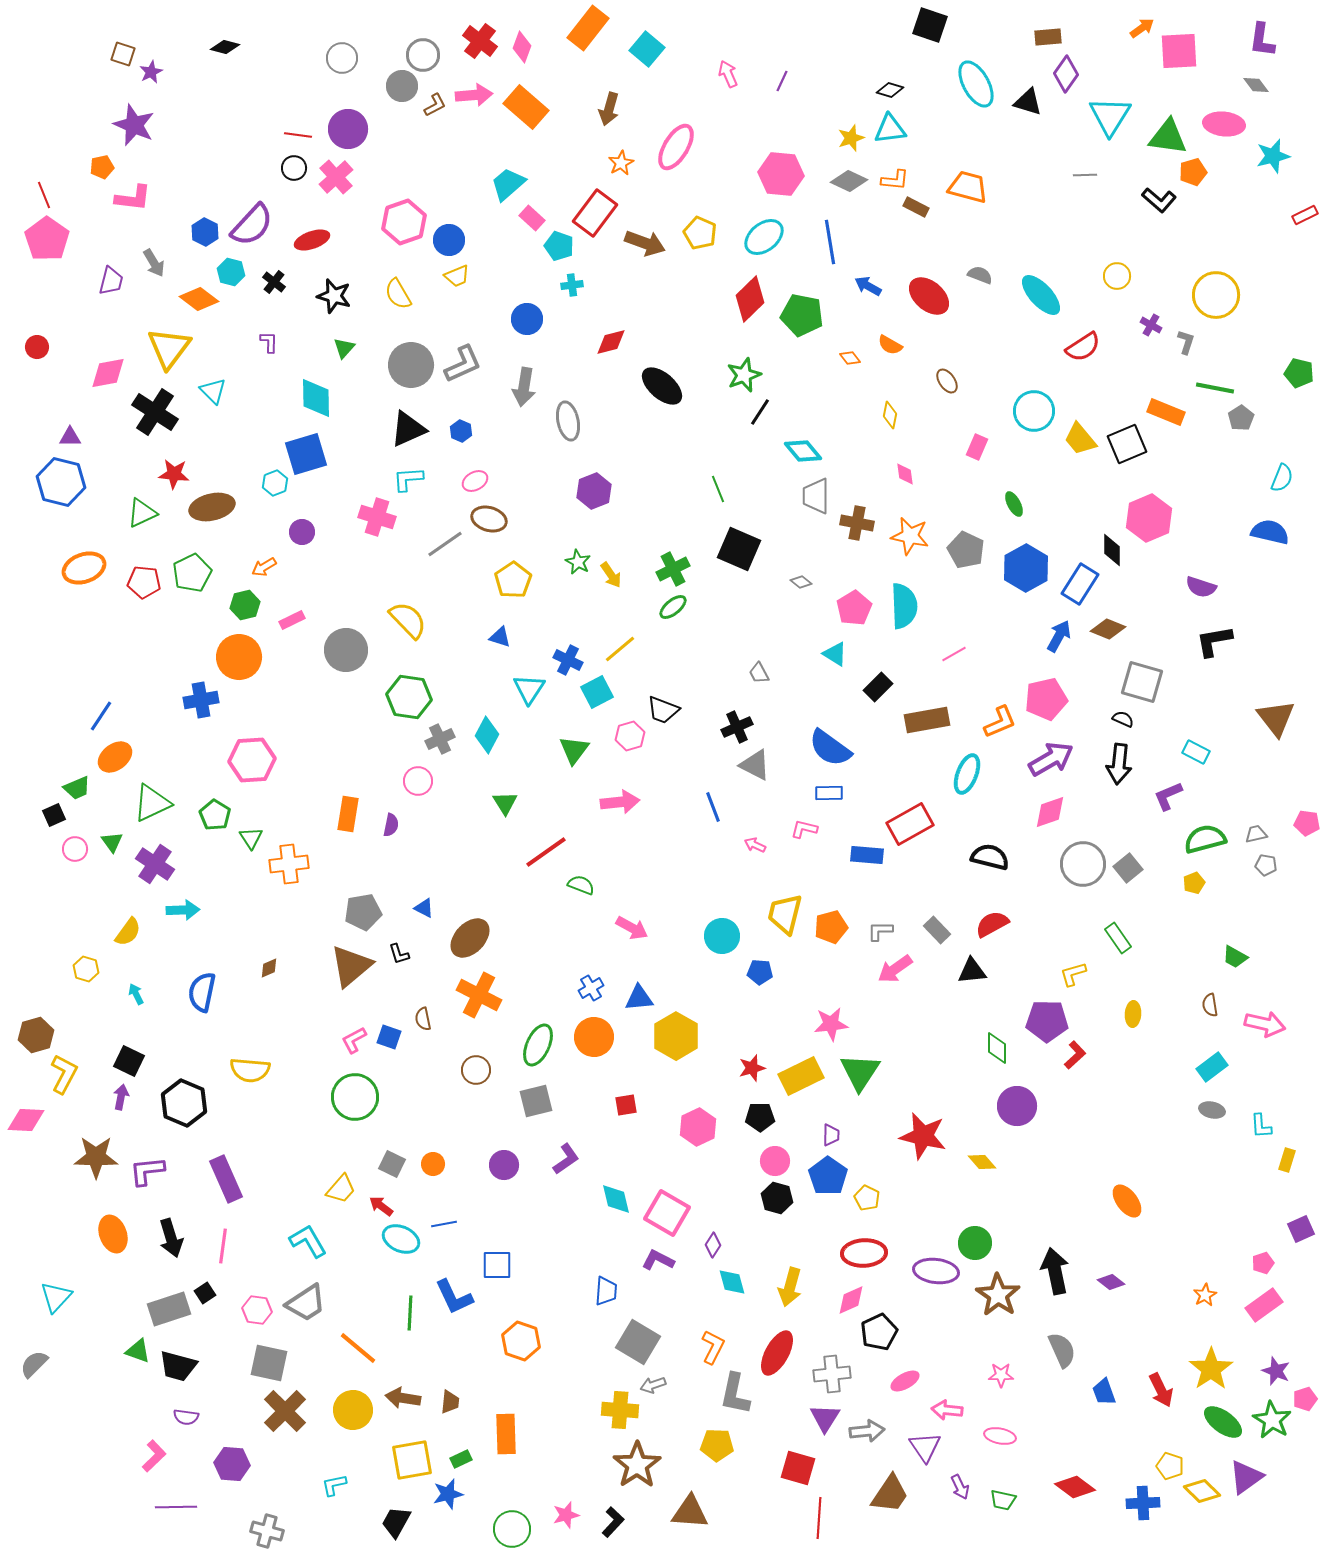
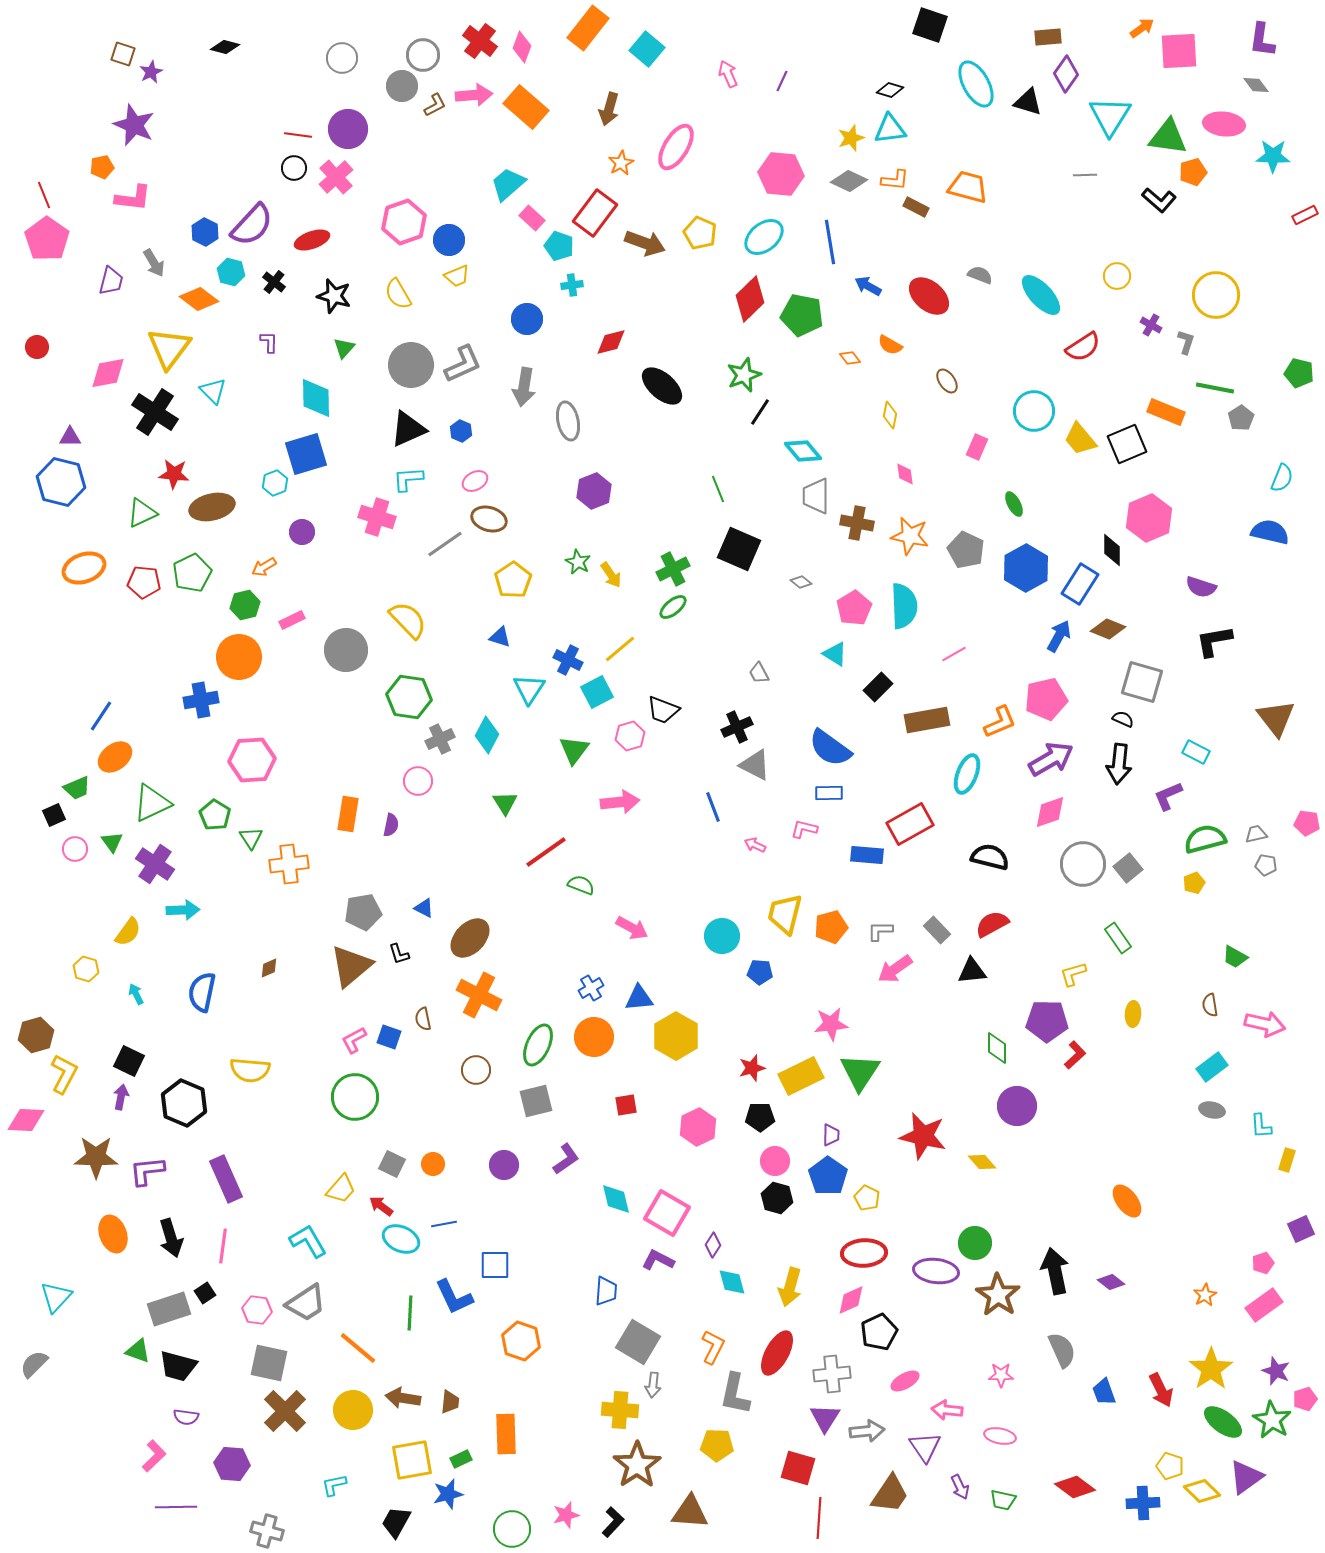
cyan star at (1273, 156): rotated 16 degrees clockwise
blue square at (497, 1265): moved 2 px left
gray arrow at (653, 1385): rotated 65 degrees counterclockwise
